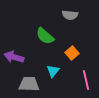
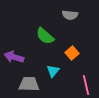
pink line: moved 5 px down
